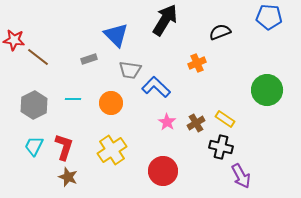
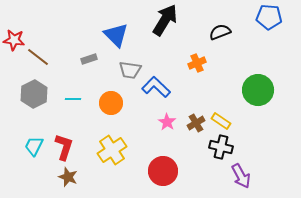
green circle: moved 9 px left
gray hexagon: moved 11 px up
yellow rectangle: moved 4 px left, 2 px down
